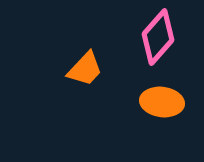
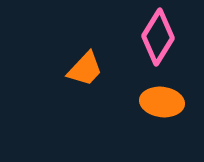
pink diamond: rotated 10 degrees counterclockwise
